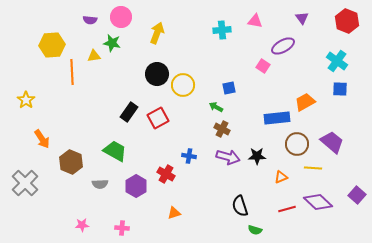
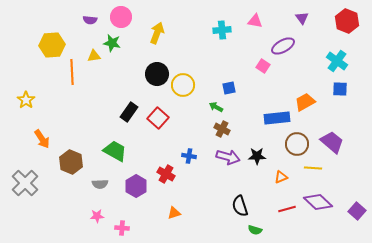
red square at (158, 118): rotated 20 degrees counterclockwise
purple square at (357, 195): moved 16 px down
pink star at (82, 225): moved 15 px right, 9 px up
